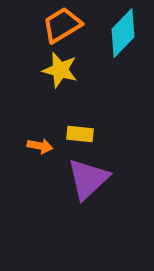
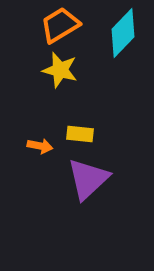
orange trapezoid: moved 2 px left
